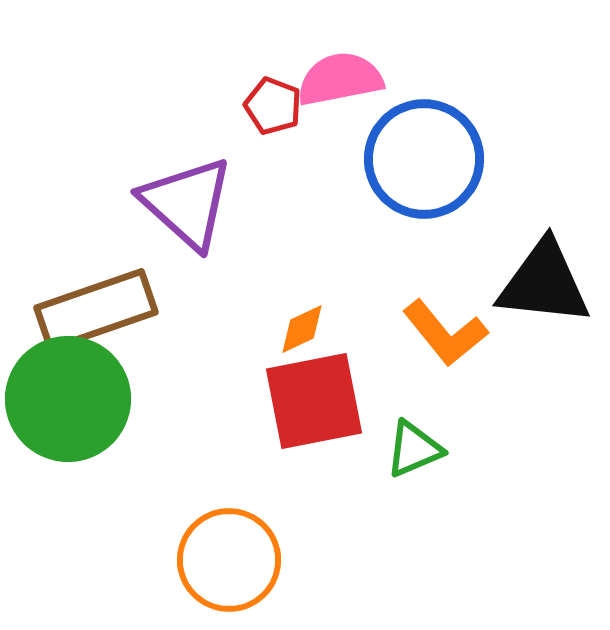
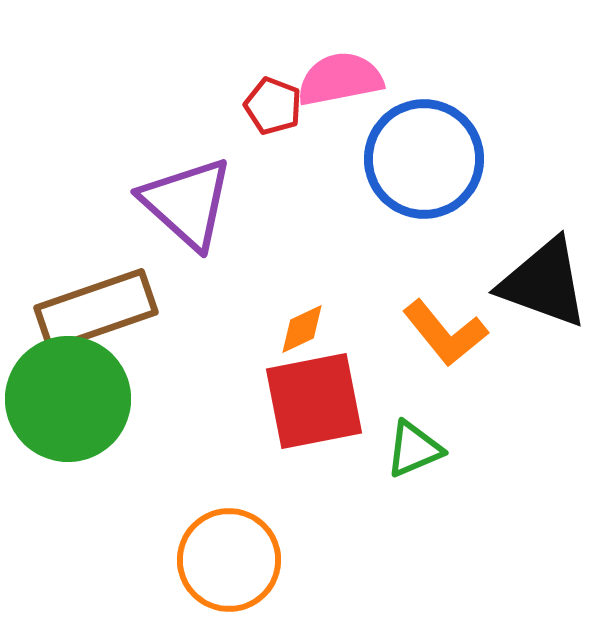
black triangle: rotated 14 degrees clockwise
